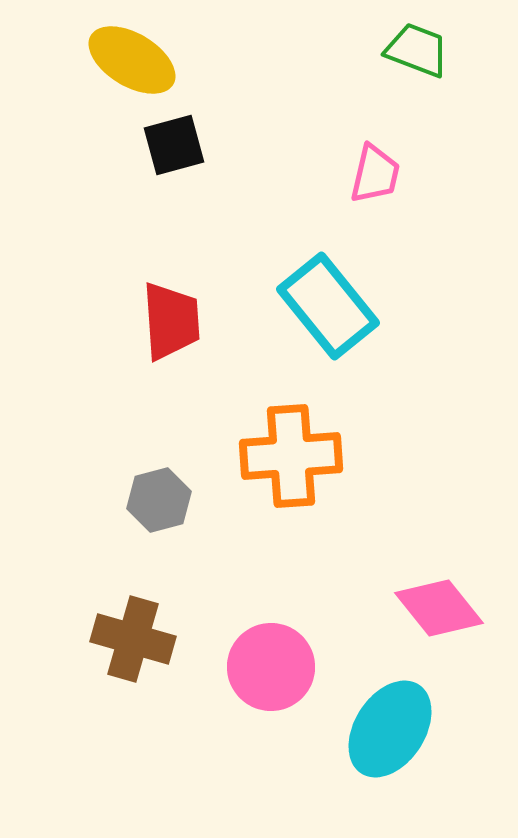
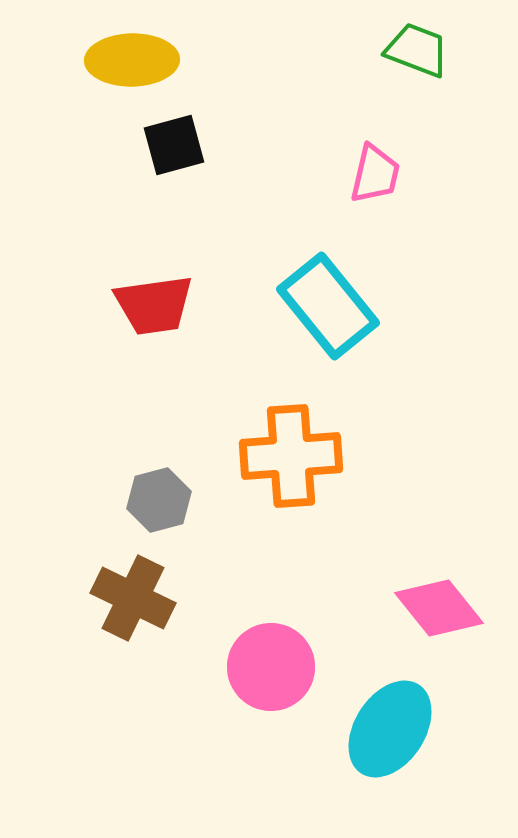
yellow ellipse: rotated 32 degrees counterclockwise
red trapezoid: moved 17 px left, 16 px up; rotated 86 degrees clockwise
brown cross: moved 41 px up; rotated 10 degrees clockwise
